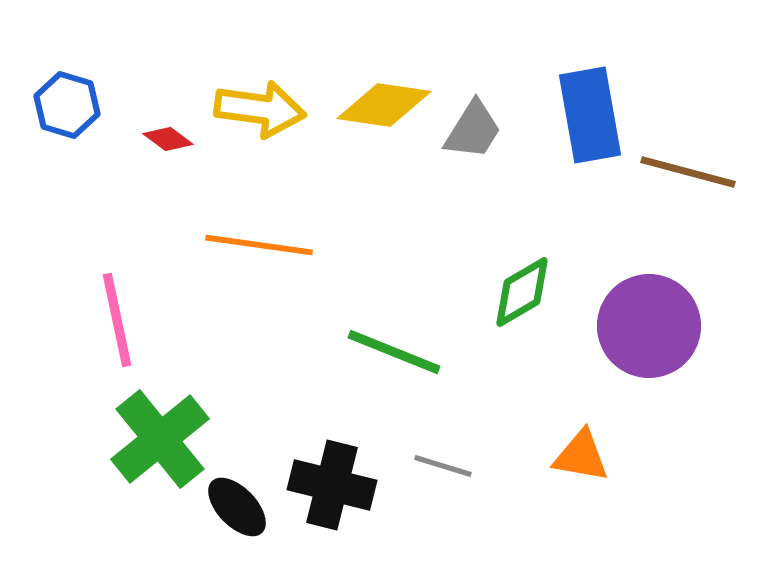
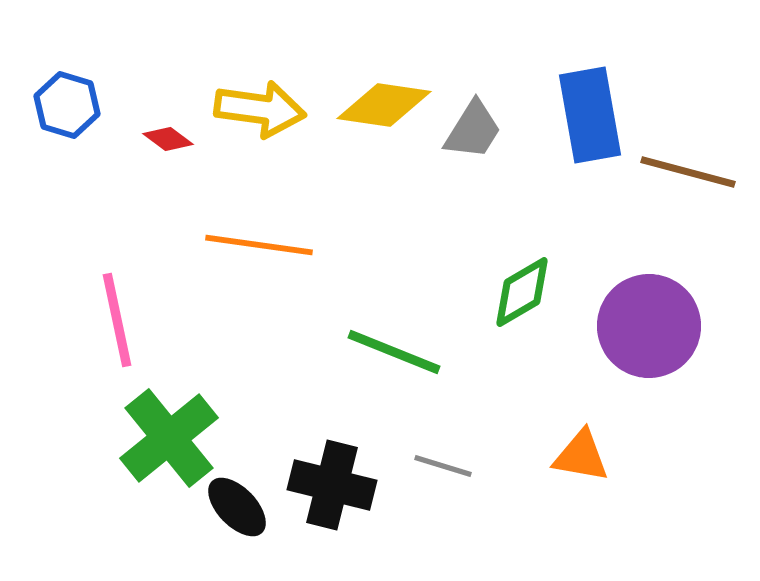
green cross: moved 9 px right, 1 px up
